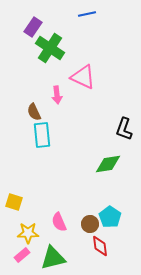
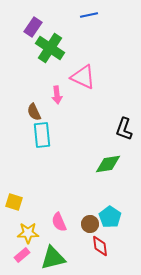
blue line: moved 2 px right, 1 px down
